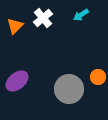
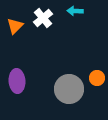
cyan arrow: moved 6 px left, 4 px up; rotated 35 degrees clockwise
orange circle: moved 1 px left, 1 px down
purple ellipse: rotated 55 degrees counterclockwise
